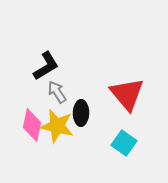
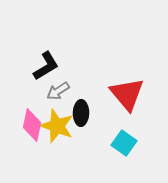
gray arrow: moved 1 px right, 1 px up; rotated 90 degrees counterclockwise
yellow star: rotated 8 degrees clockwise
